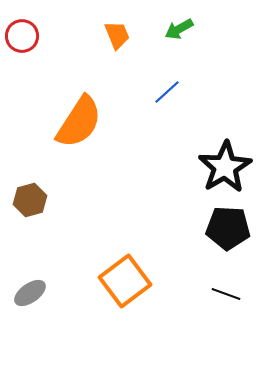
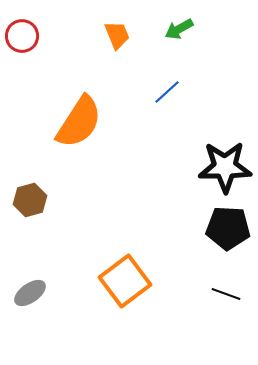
black star: rotated 30 degrees clockwise
